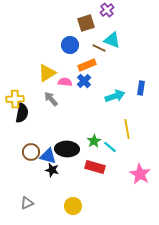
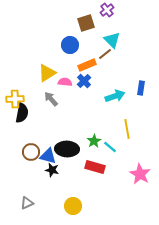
cyan triangle: rotated 24 degrees clockwise
brown line: moved 6 px right, 6 px down; rotated 64 degrees counterclockwise
